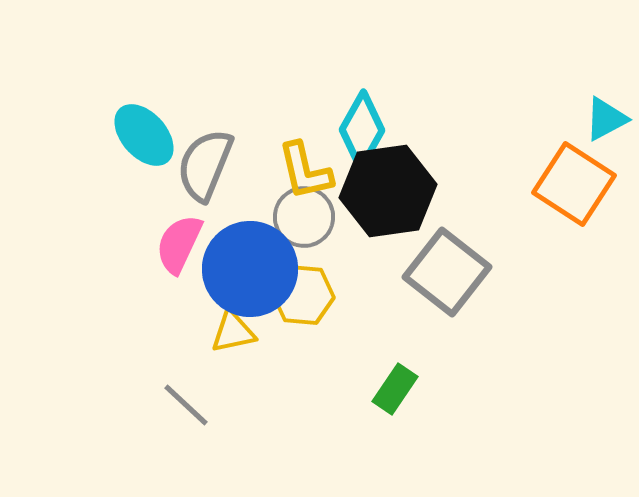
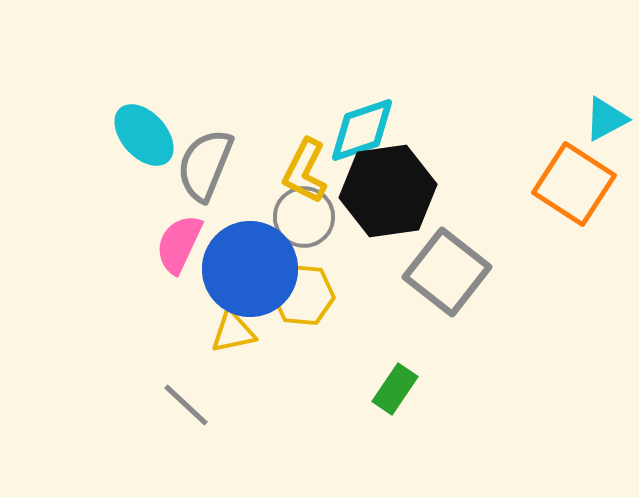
cyan diamond: rotated 42 degrees clockwise
yellow L-shape: rotated 40 degrees clockwise
